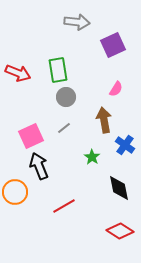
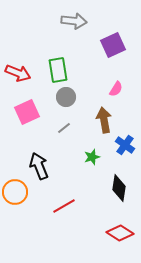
gray arrow: moved 3 px left, 1 px up
pink square: moved 4 px left, 24 px up
green star: rotated 21 degrees clockwise
black diamond: rotated 20 degrees clockwise
red diamond: moved 2 px down
